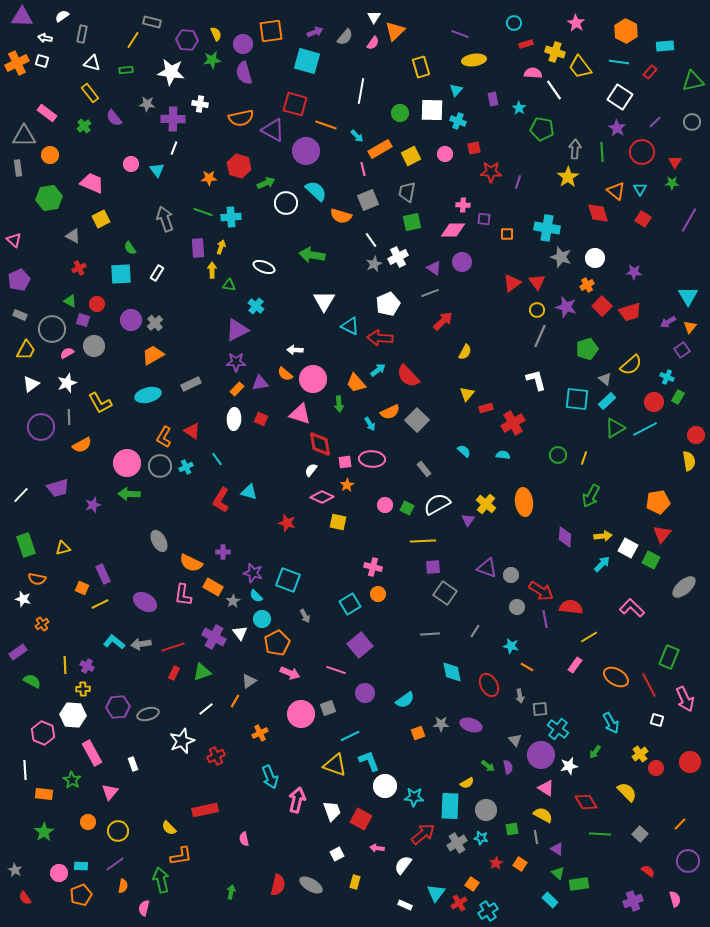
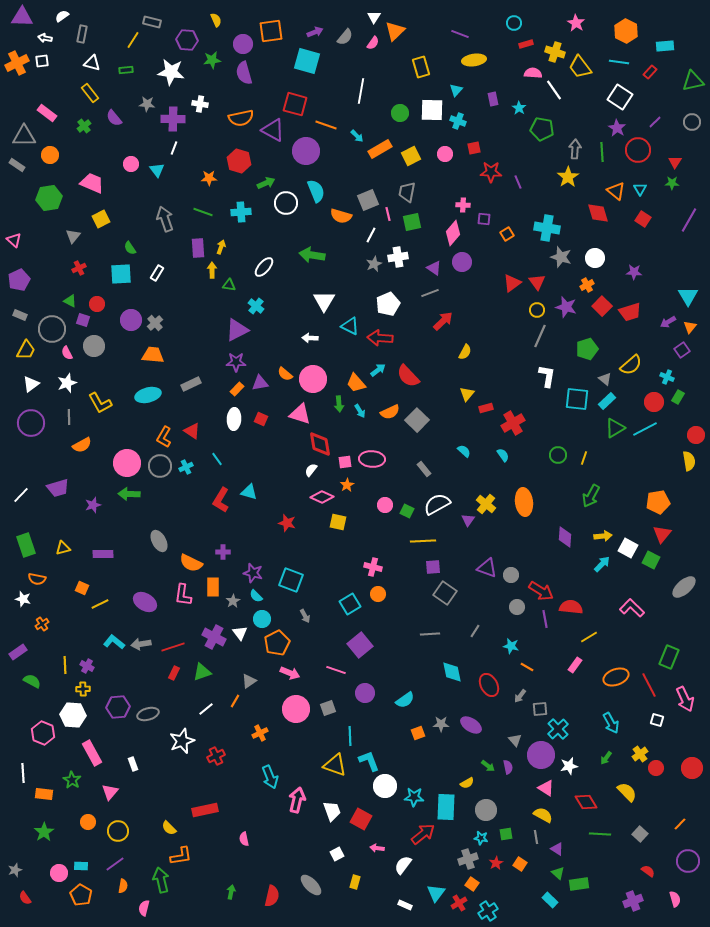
yellow semicircle at (216, 34): moved 14 px up
white square at (42, 61): rotated 24 degrees counterclockwise
red circle at (642, 152): moved 4 px left, 2 px up
red hexagon at (239, 166): moved 5 px up
gray rectangle at (18, 168): moved 1 px left, 3 px up; rotated 49 degrees counterclockwise
pink line at (363, 169): moved 25 px right, 45 px down
purple line at (518, 182): rotated 40 degrees counterclockwise
cyan semicircle at (316, 191): rotated 25 degrees clockwise
cyan cross at (231, 217): moved 10 px right, 5 px up
pink diamond at (453, 230): moved 3 px down; rotated 50 degrees counterclockwise
orange square at (507, 234): rotated 32 degrees counterclockwise
gray triangle at (73, 236): rotated 42 degrees clockwise
white line at (371, 240): moved 5 px up; rotated 63 degrees clockwise
white cross at (398, 257): rotated 18 degrees clockwise
white ellipse at (264, 267): rotated 70 degrees counterclockwise
white arrow at (295, 350): moved 15 px right, 12 px up
pink semicircle at (67, 353): rotated 88 degrees counterclockwise
orange trapezoid at (153, 355): rotated 35 degrees clockwise
white L-shape at (536, 380): moved 11 px right, 4 px up; rotated 25 degrees clockwise
cyan arrow at (370, 424): moved 10 px left, 13 px up
purple circle at (41, 427): moved 10 px left, 4 px up
cyan semicircle at (503, 455): rotated 48 degrees clockwise
green square at (407, 508): moved 3 px down
purple rectangle at (103, 574): moved 20 px up; rotated 66 degrees counterclockwise
cyan square at (288, 580): moved 3 px right
orange rectangle at (213, 587): rotated 60 degrees clockwise
orange ellipse at (616, 677): rotated 50 degrees counterclockwise
gray arrow at (520, 696): rotated 48 degrees clockwise
pink circle at (301, 714): moved 5 px left, 5 px up
purple ellipse at (471, 725): rotated 15 degrees clockwise
cyan cross at (558, 729): rotated 10 degrees clockwise
cyan line at (350, 736): rotated 66 degrees counterclockwise
green arrow at (595, 752): moved 11 px right, 6 px down
red circle at (690, 762): moved 2 px right, 6 px down
white line at (25, 770): moved 2 px left, 3 px down
cyan rectangle at (450, 806): moved 4 px left, 1 px down
green square at (512, 829): moved 6 px left, 5 px down
gray cross at (457, 843): moved 11 px right, 16 px down; rotated 12 degrees clockwise
gray star at (15, 870): rotated 24 degrees clockwise
red semicircle at (278, 885): moved 6 px left, 11 px down
gray ellipse at (311, 885): rotated 15 degrees clockwise
orange pentagon at (81, 895): rotated 20 degrees counterclockwise
